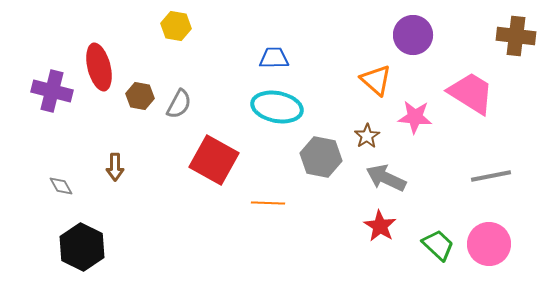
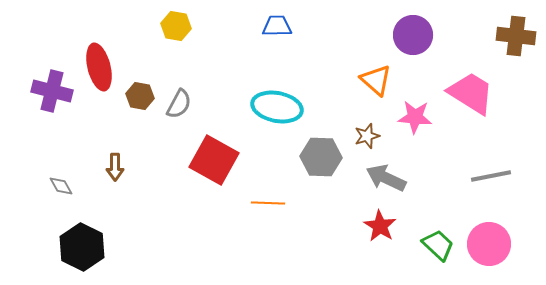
blue trapezoid: moved 3 px right, 32 px up
brown star: rotated 15 degrees clockwise
gray hexagon: rotated 9 degrees counterclockwise
